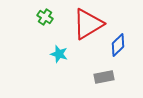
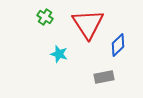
red triangle: rotated 32 degrees counterclockwise
